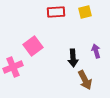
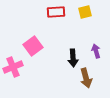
brown arrow: moved 1 px right, 2 px up; rotated 12 degrees clockwise
